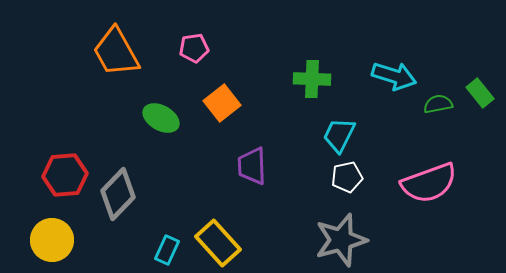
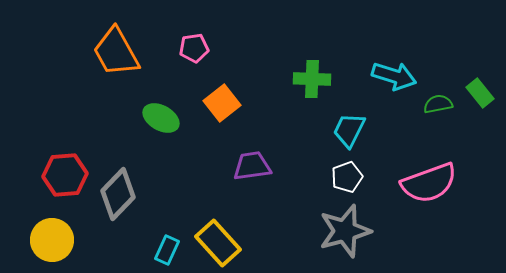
cyan trapezoid: moved 10 px right, 5 px up
purple trapezoid: rotated 84 degrees clockwise
white pentagon: rotated 8 degrees counterclockwise
gray star: moved 4 px right, 9 px up
